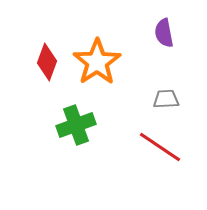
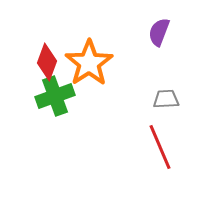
purple semicircle: moved 5 px left, 1 px up; rotated 32 degrees clockwise
orange star: moved 8 px left, 1 px down
green cross: moved 21 px left, 29 px up
red line: rotated 33 degrees clockwise
